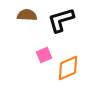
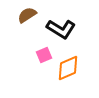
brown semicircle: rotated 36 degrees counterclockwise
black L-shape: moved 9 px down; rotated 132 degrees counterclockwise
